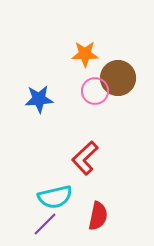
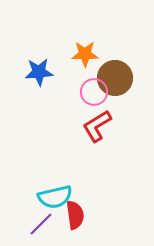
brown circle: moved 3 px left
pink circle: moved 1 px left, 1 px down
blue star: moved 27 px up
red L-shape: moved 12 px right, 32 px up; rotated 12 degrees clockwise
red semicircle: moved 23 px left, 1 px up; rotated 20 degrees counterclockwise
purple line: moved 4 px left
